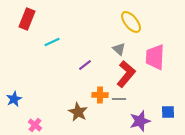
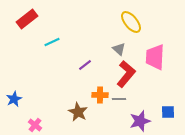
red rectangle: rotated 30 degrees clockwise
